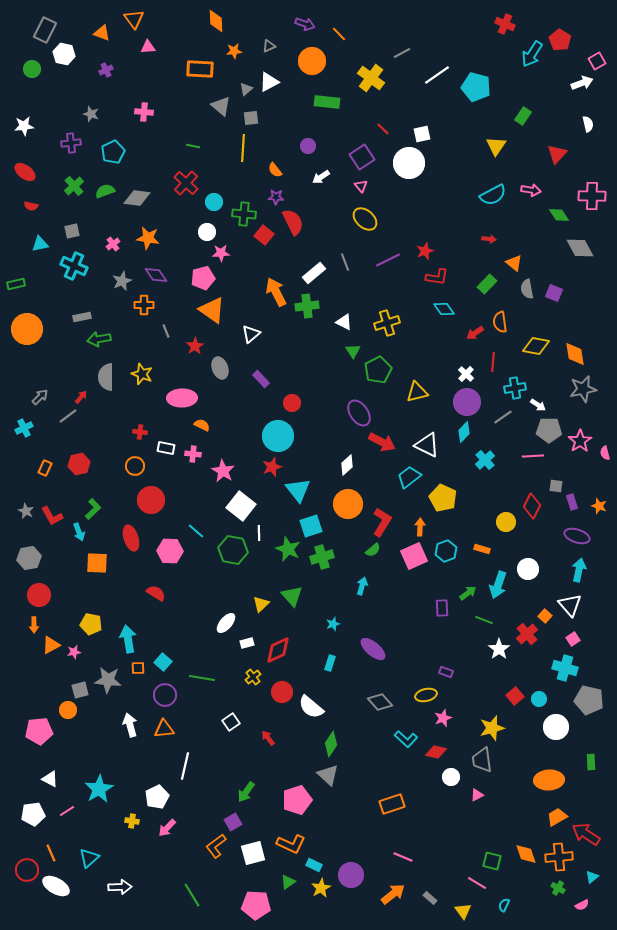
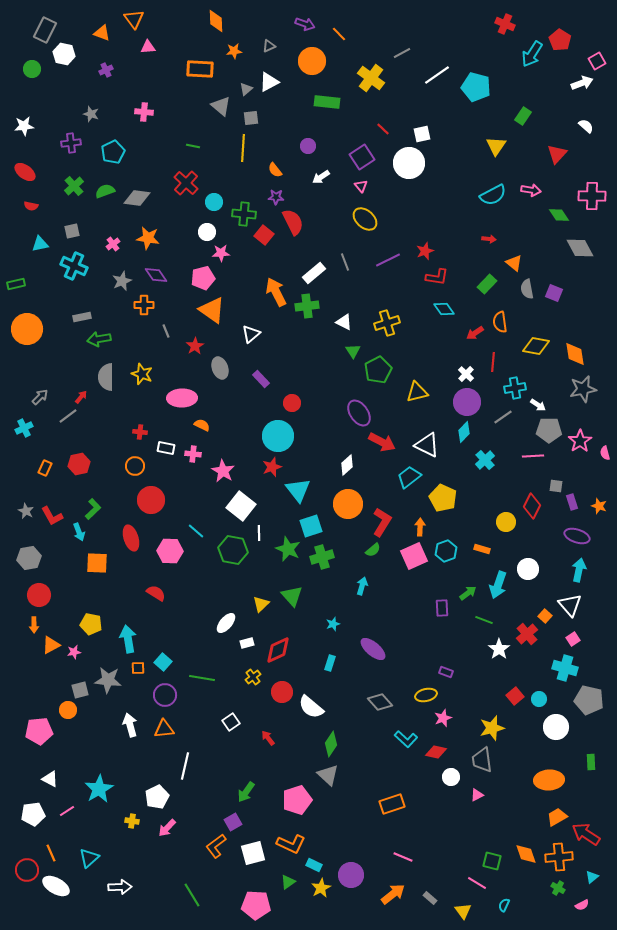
white semicircle at (588, 124): moved 2 px left, 2 px down; rotated 35 degrees counterclockwise
